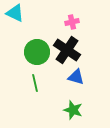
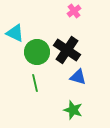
cyan triangle: moved 20 px down
pink cross: moved 2 px right, 11 px up; rotated 24 degrees counterclockwise
blue triangle: moved 2 px right
